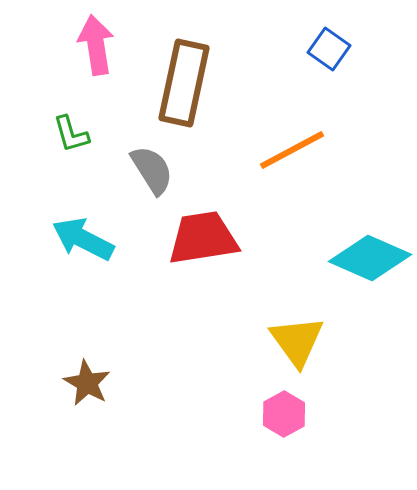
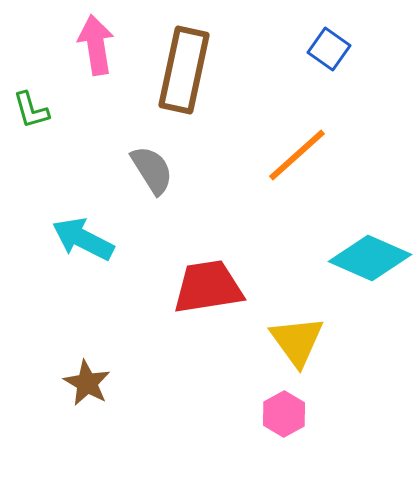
brown rectangle: moved 13 px up
green L-shape: moved 40 px left, 24 px up
orange line: moved 5 px right, 5 px down; rotated 14 degrees counterclockwise
red trapezoid: moved 5 px right, 49 px down
